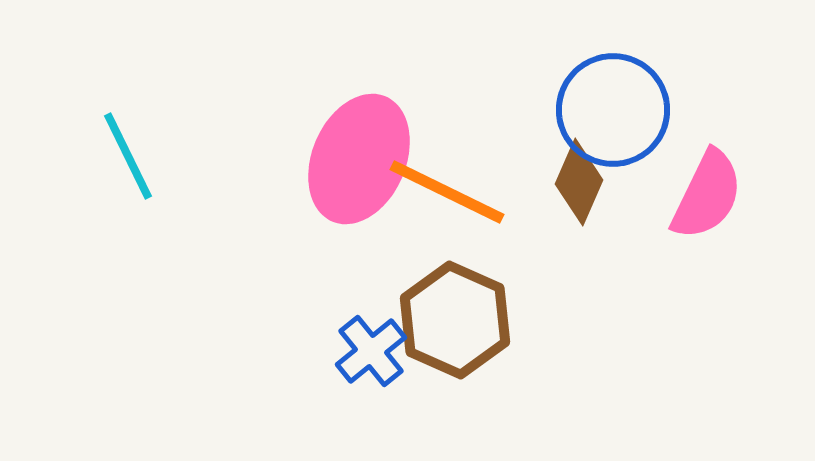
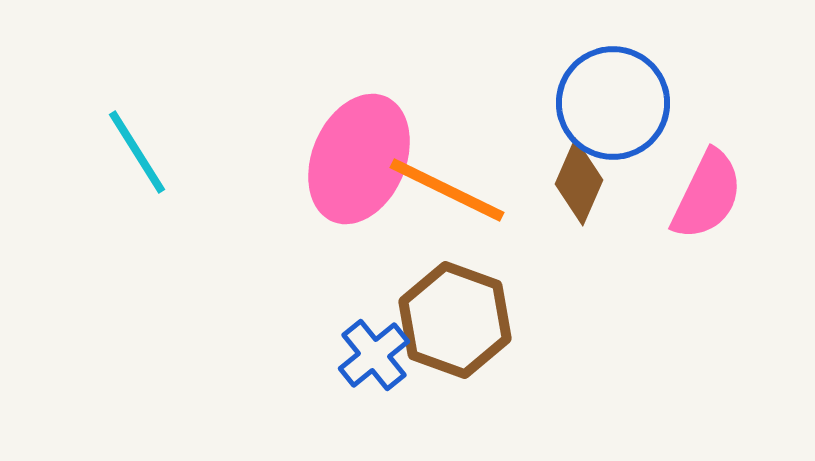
blue circle: moved 7 px up
cyan line: moved 9 px right, 4 px up; rotated 6 degrees counterclockwise
orange line: moved 2 px up
brown hexagon: rotated 4 degrees counterclockwise
blue cross: moved 3 px right, 4 px down
